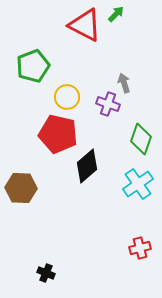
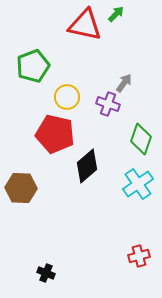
red triangle: rotated 15 degrees counterclockwise
gray arrow: rotated 54 degrees clockwise
red pentagon: moved 3 px left
red cross: moved 1 px left, 8 px down
